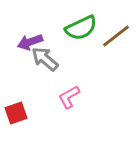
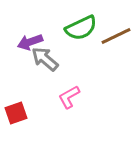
brown line: rotated 12 degrees clockwise
